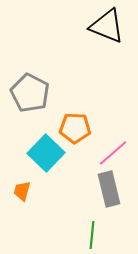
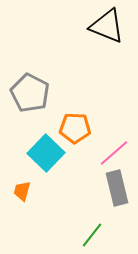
pink line: moved 1 px right
gray rectangle: moved 8 px right, 1 px up
green line: rotated 32 degrees clockwise
